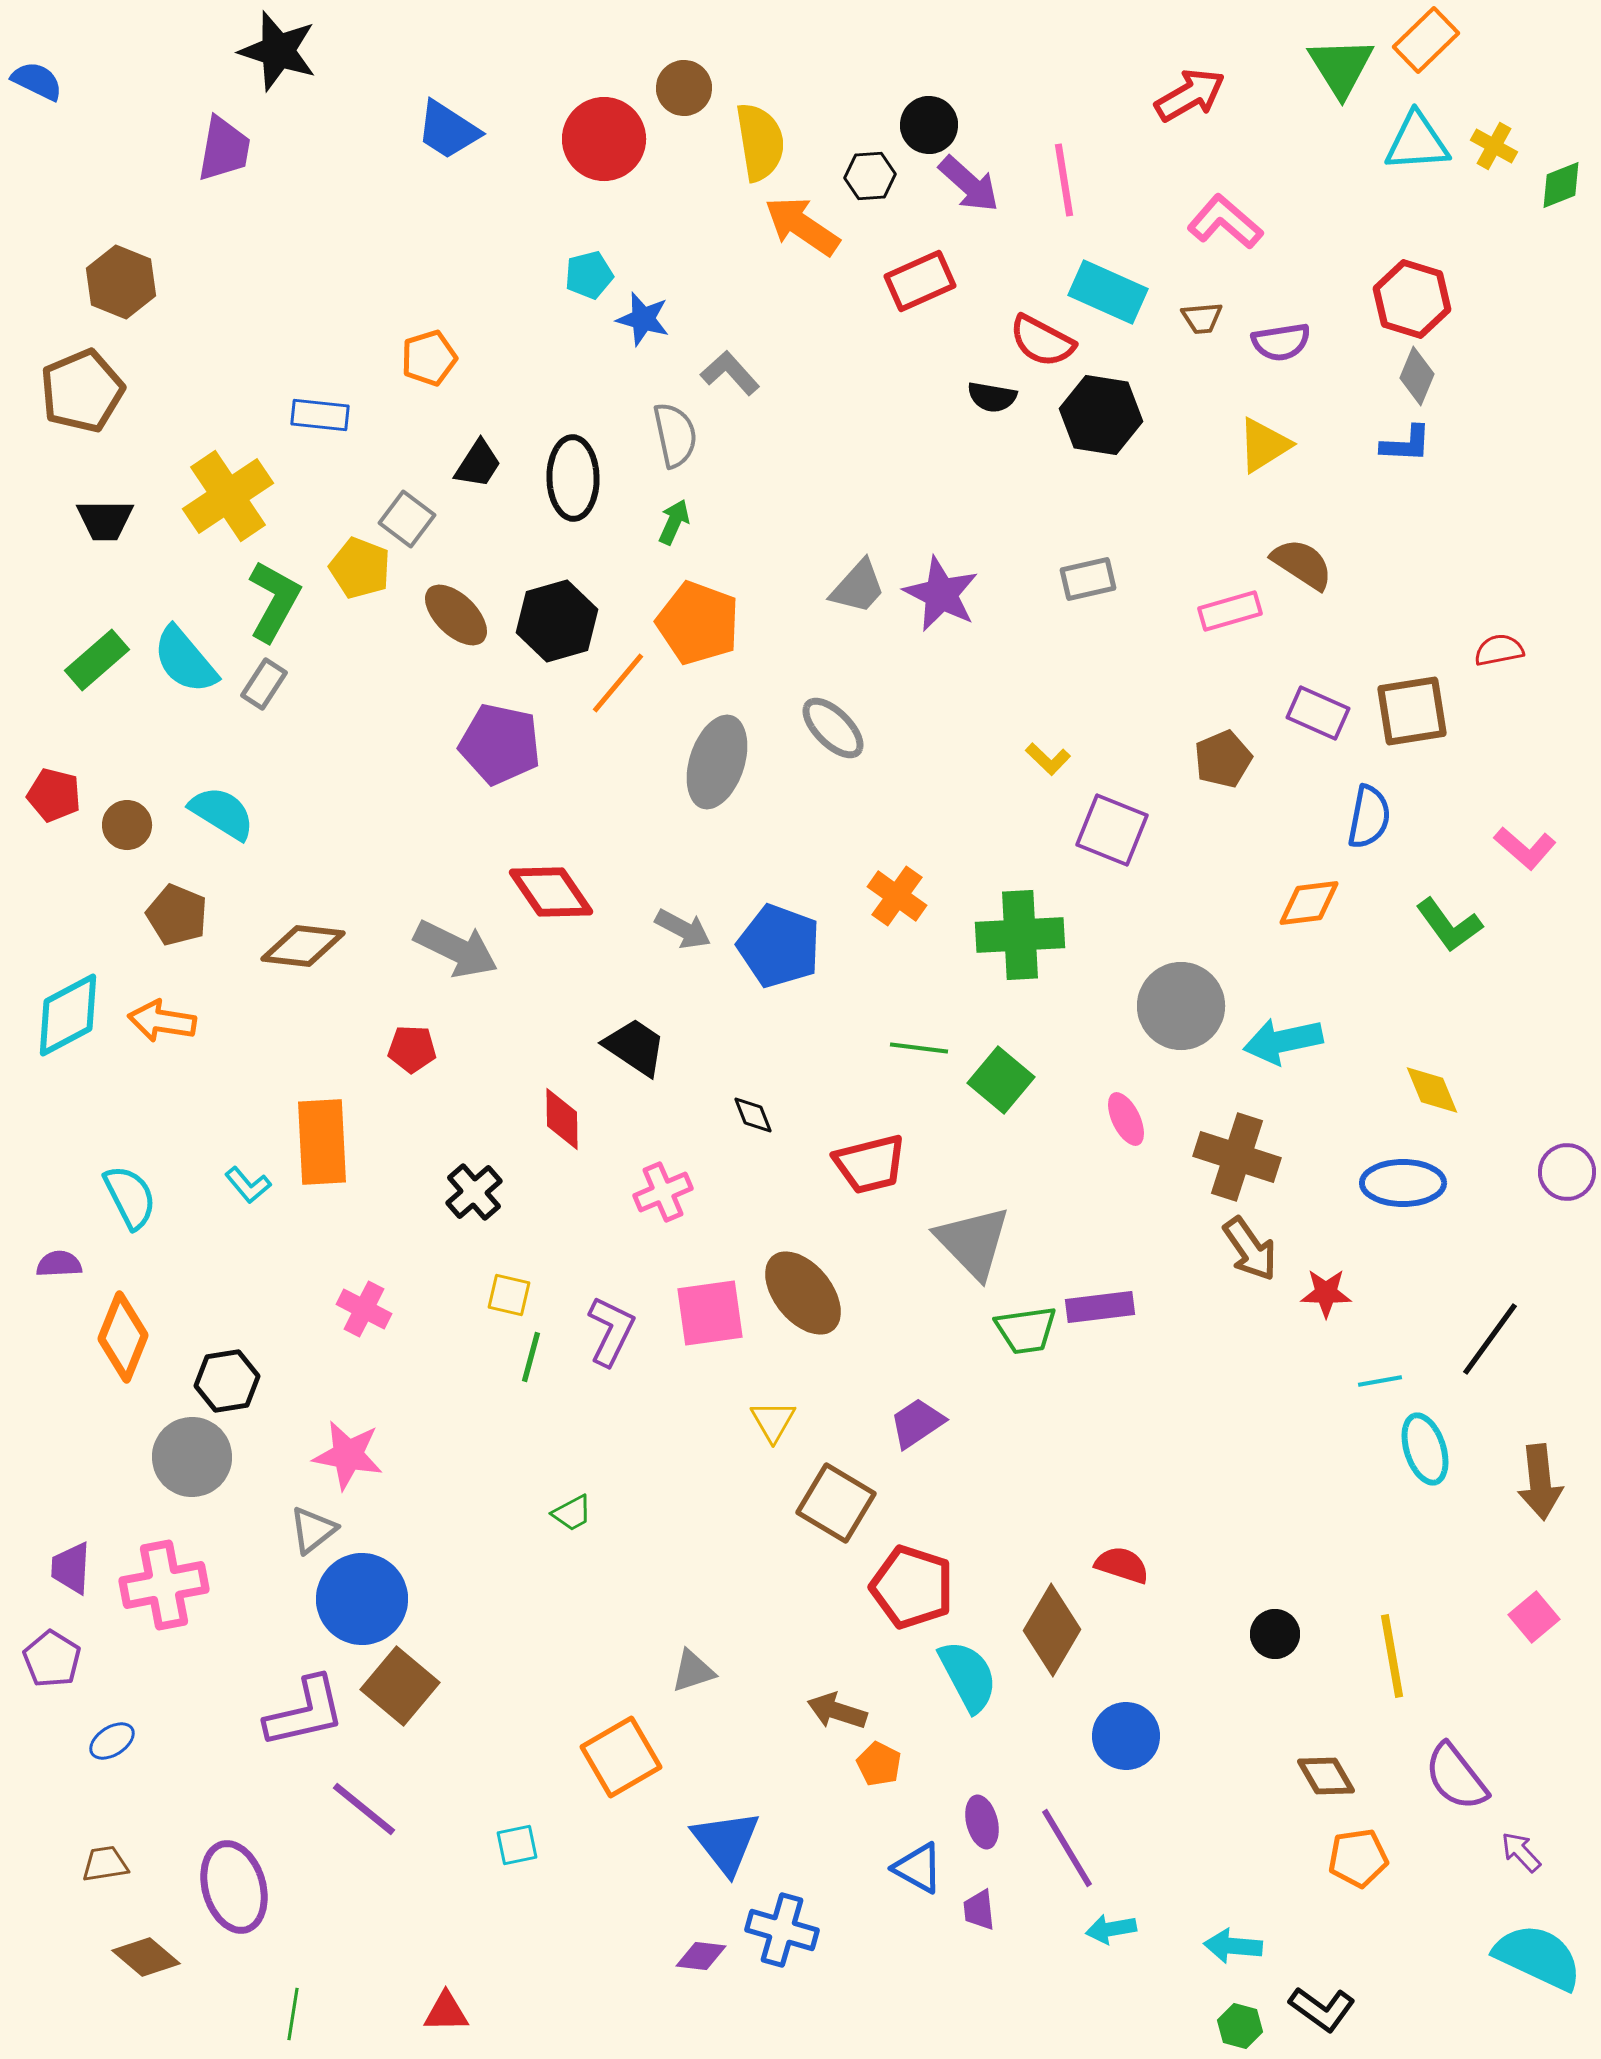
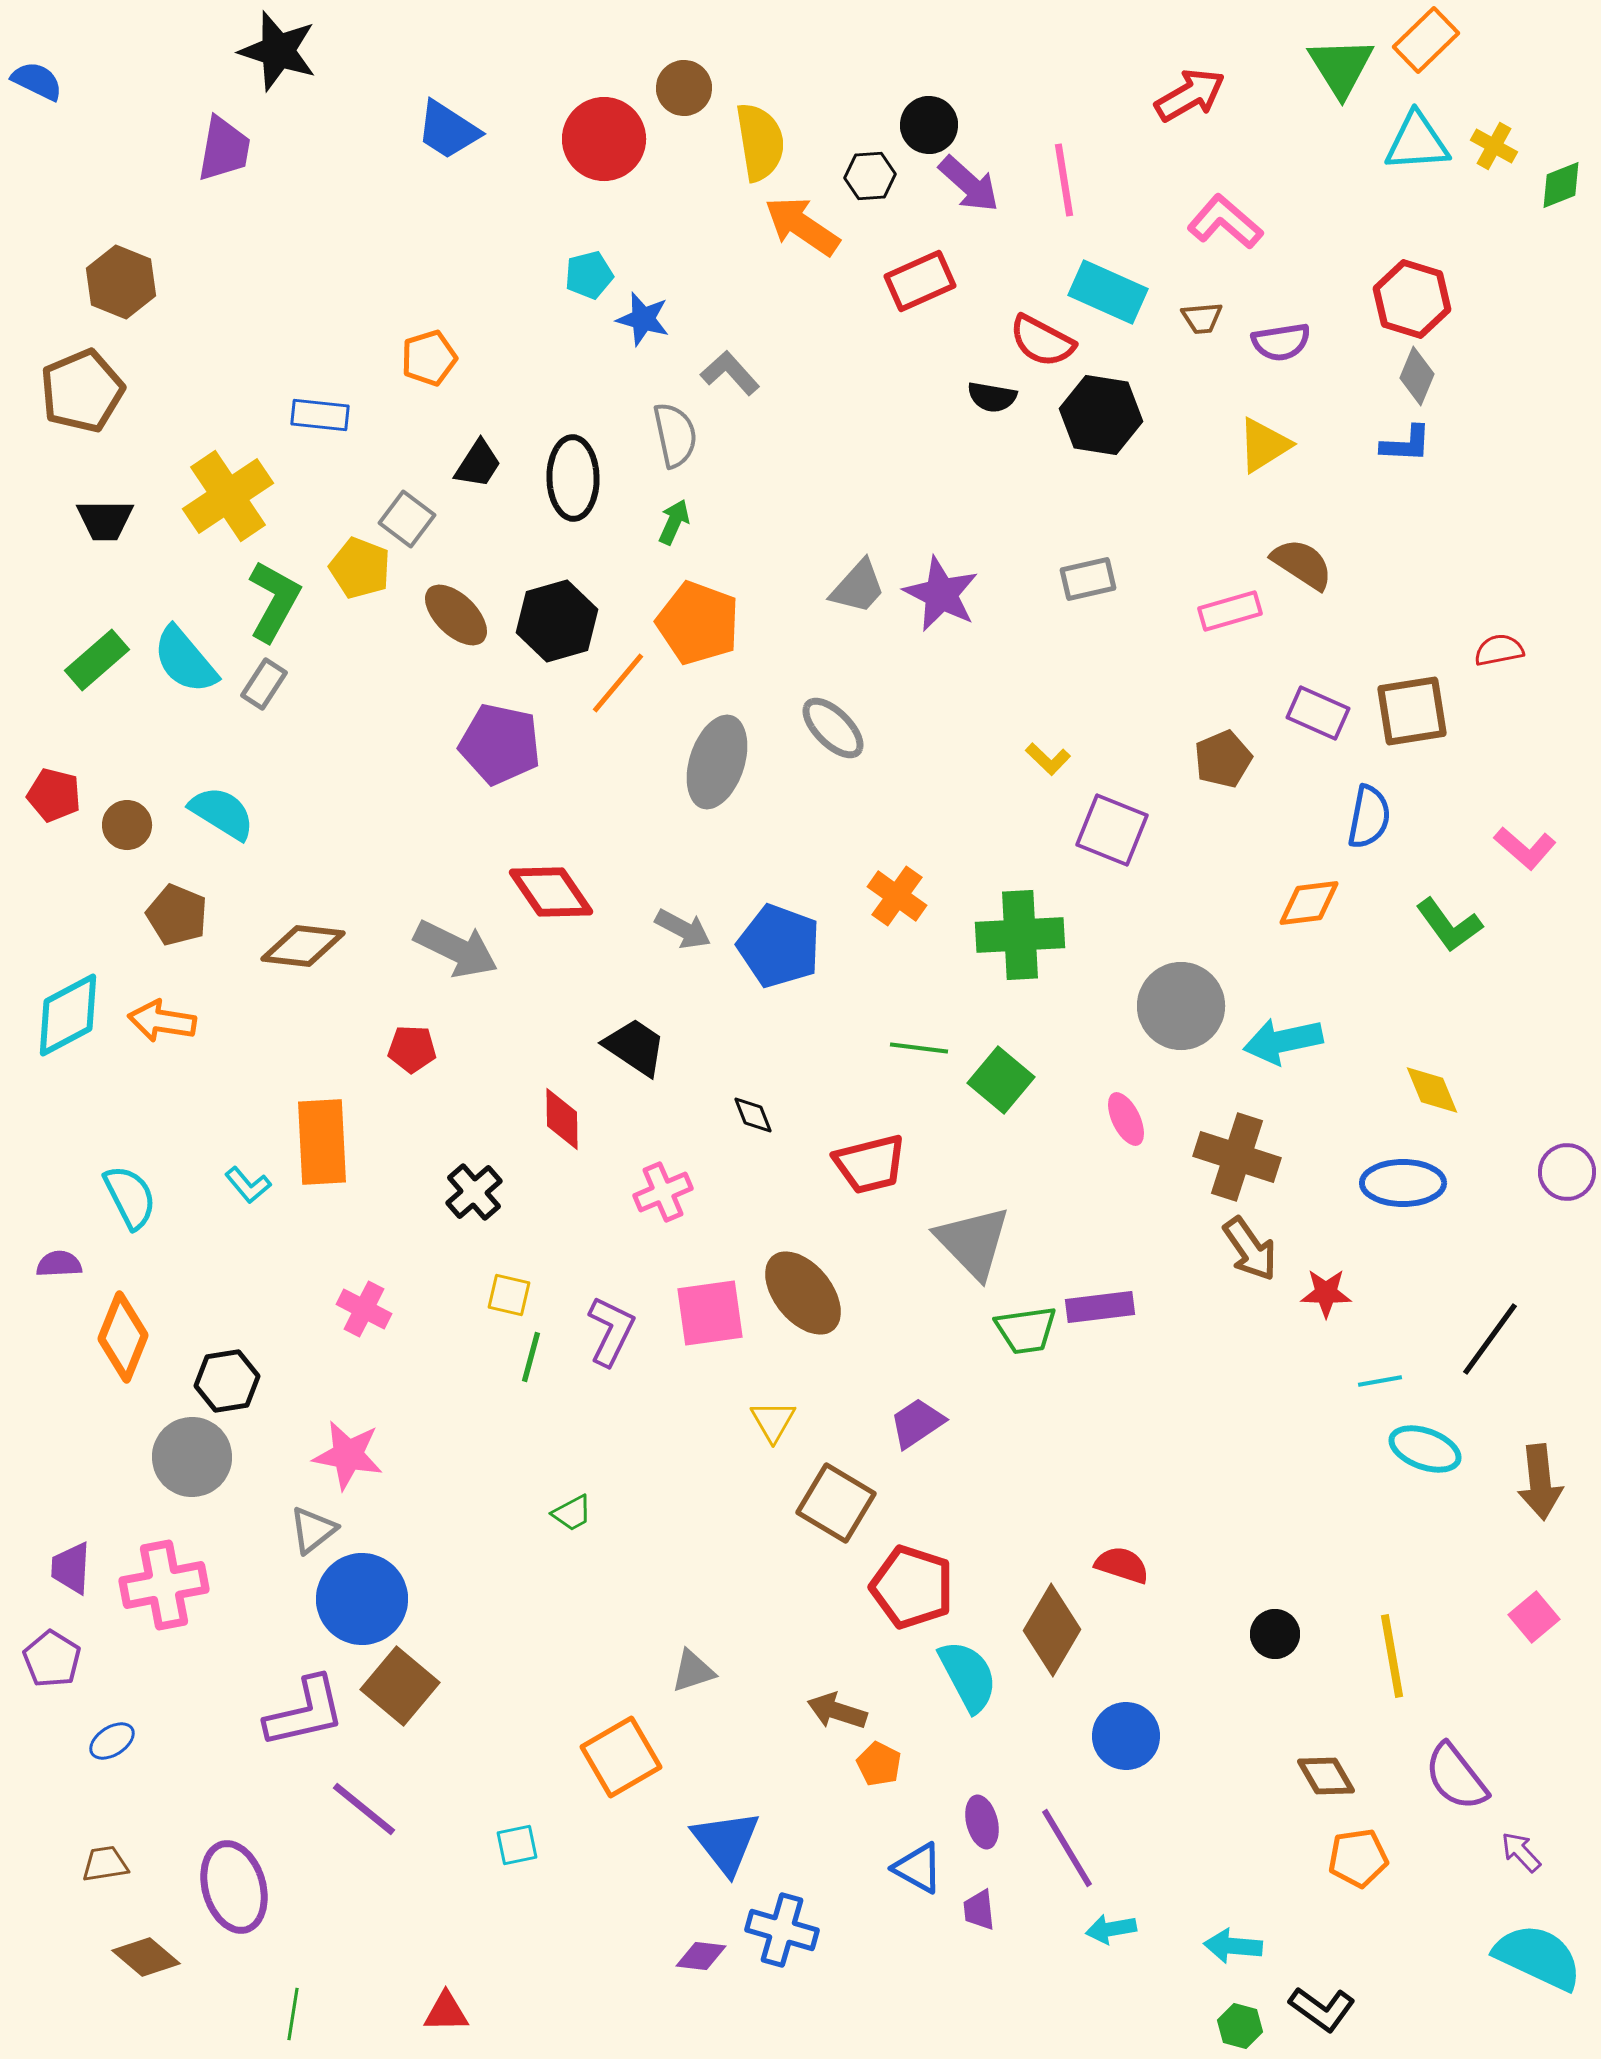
cyan ellipse at (1425, 1449): rotated 52 degrees counterclockwise
